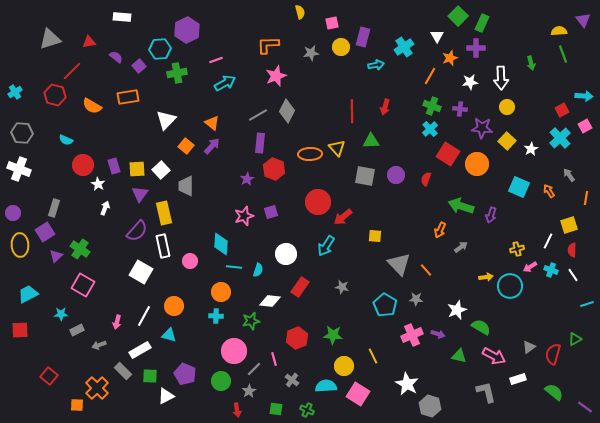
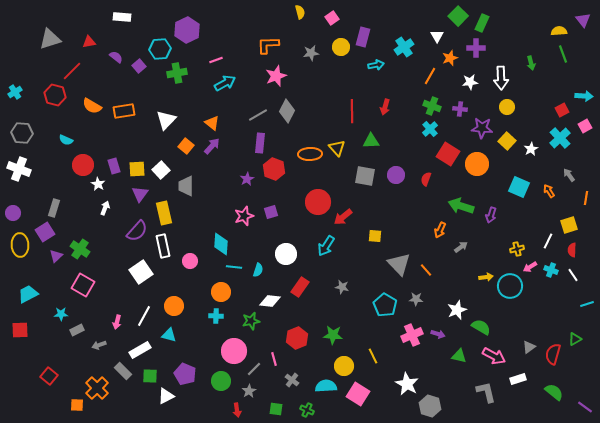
pink square at (332, 23): moved 5 px up; rotated 24 degrees counterclockwise
orange rectangle at (128, 97): moved 4 px left, 14 px down
white square at (141, 272): rotated 25 degrees clockwise
